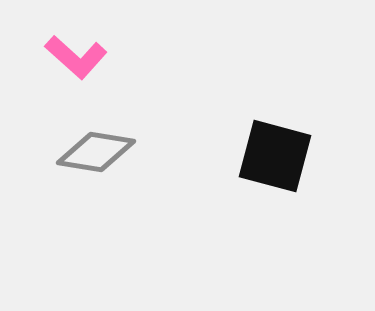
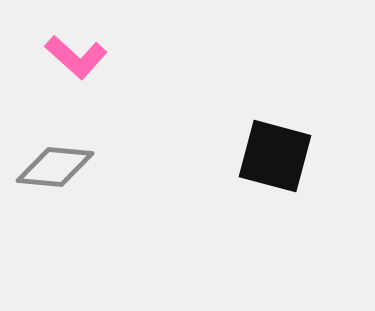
gray diamond: moved 41 px left, 15 px down; rotated 4 degrees counterclockwise
